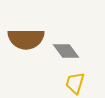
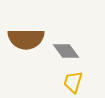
yellow trapezoid: moved 2 px left, 1 px up
